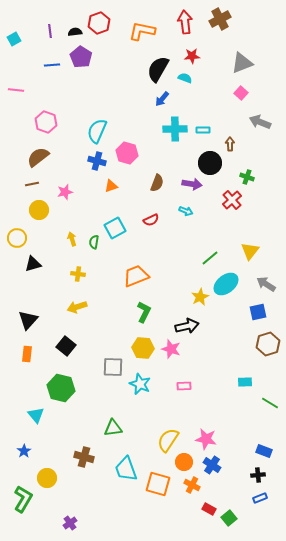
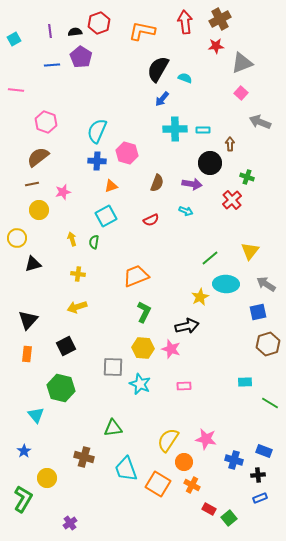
red star at (192, 56): moved 24 px right, 10 px up
blue cross at (97, 161): rotated 12 degrees counterclockwise
pink star at (65, 192): moved 2 px left
cyan square at (115, 228): moved 9 px left, 12 px up
cyan ellipse at (226, 284): rotated 40 degrees clockwise
black square at (66, 346): rotated 24 degrees clockwise
blue cross at (212, 465): moved 22 px right, 5 px up; rotated 18 degrees counterclockwise
orange square at (158, 484): rotated 15 degrees clockwise
